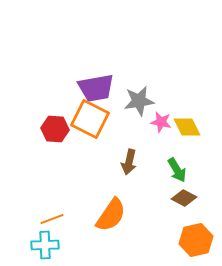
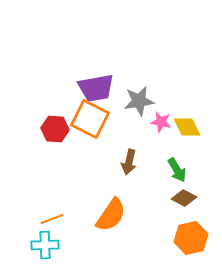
orange hexagon: moved 5 px left, 2 px up
